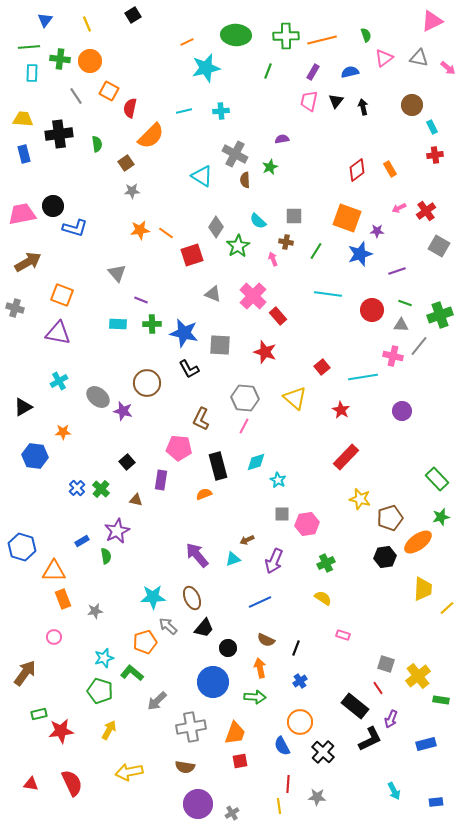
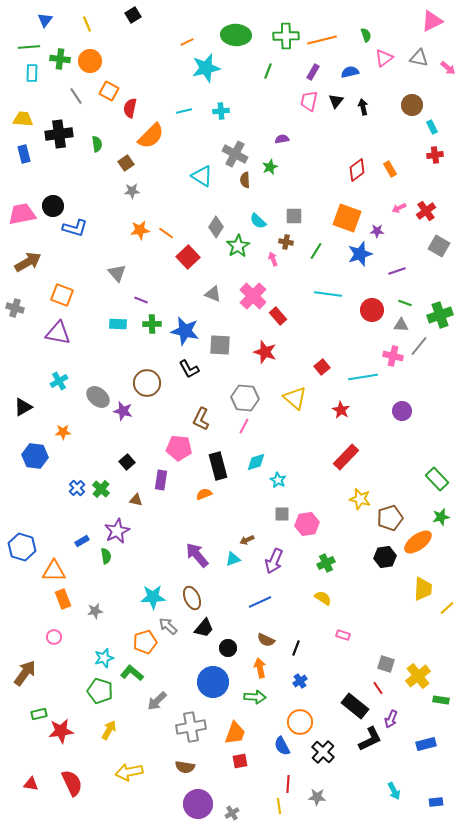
red square at (192, 255): moved 4 px left, 2 px down; rotated 25 degrees counterclockwise
blue star at (184, 333): moved 1 px right, 2 px up
